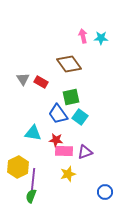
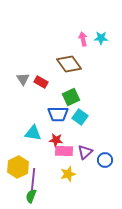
pink arrow: moved 3 px down
green square: rotated 12 degrees counterclockwise
blue trapezoid: rotated 55 degrees counterclockwise
purple triangle: rotated 21 degrees counterclockwise
blue circle: moved 32 px up
